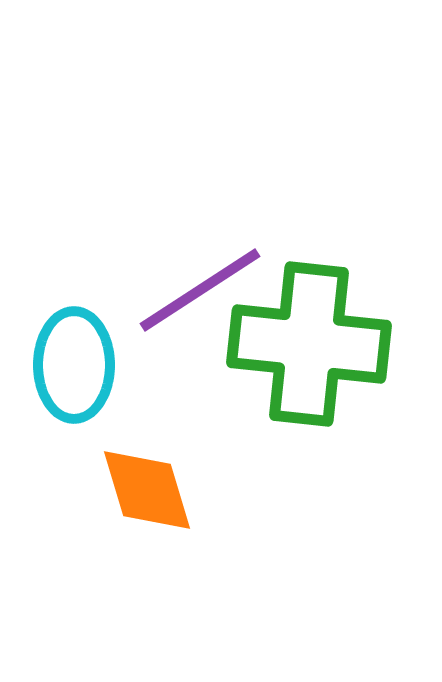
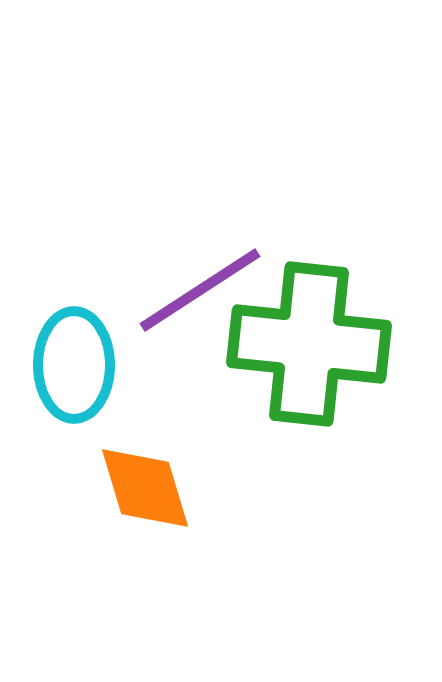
orange diamond: moved 2 px left, 2 px up
